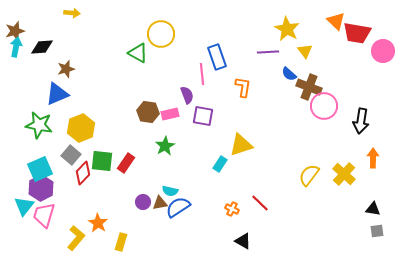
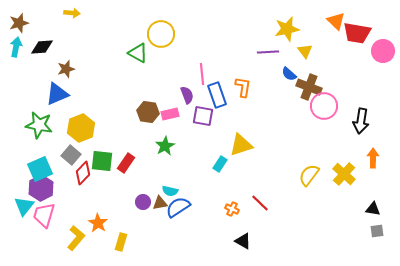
yellow star at (287, 29): rotated 30 degrees clockwise
brown star at (15, 31): moved 4 px right, 8 px up
blue rectangle at (217, 57): moved 38 px down
